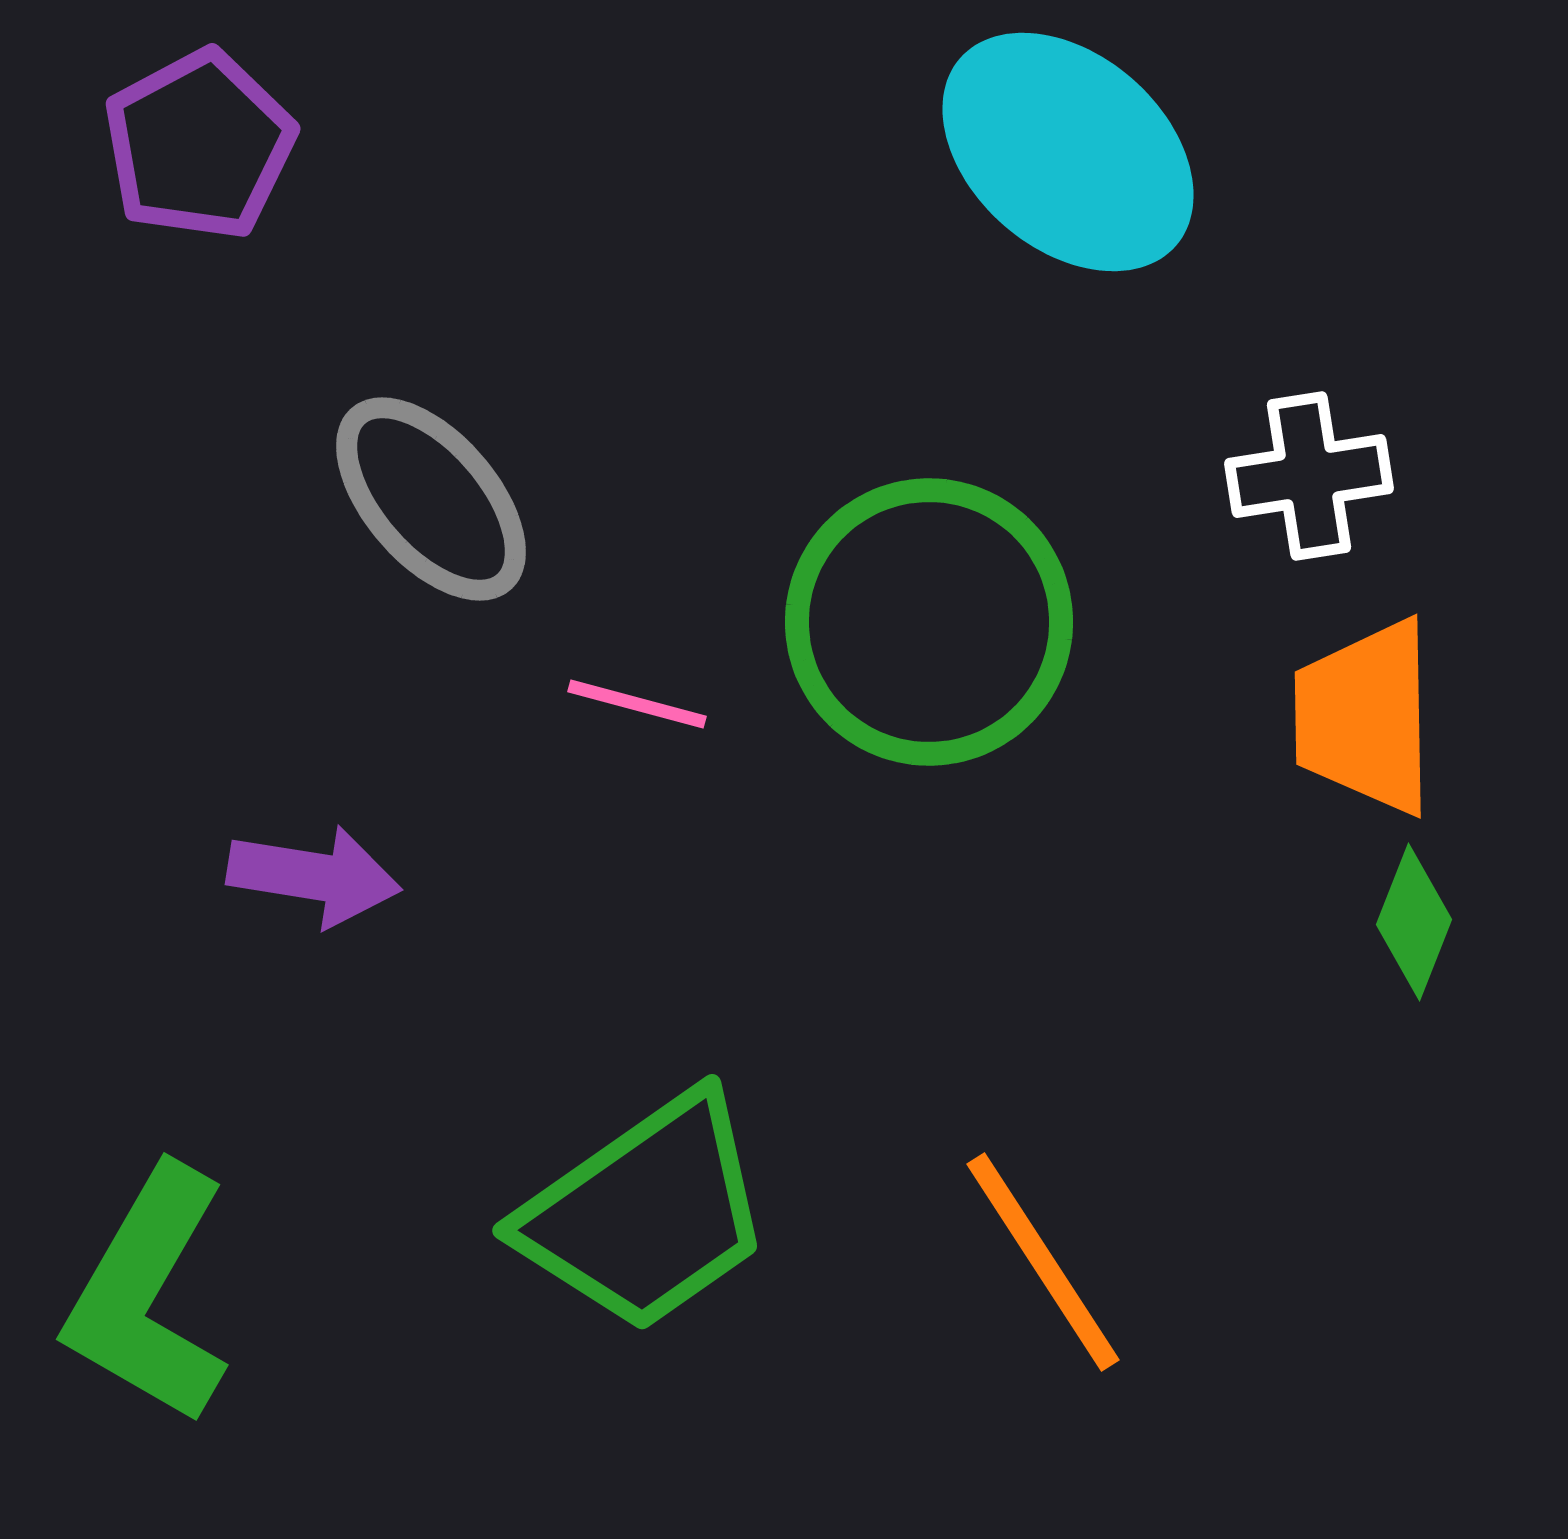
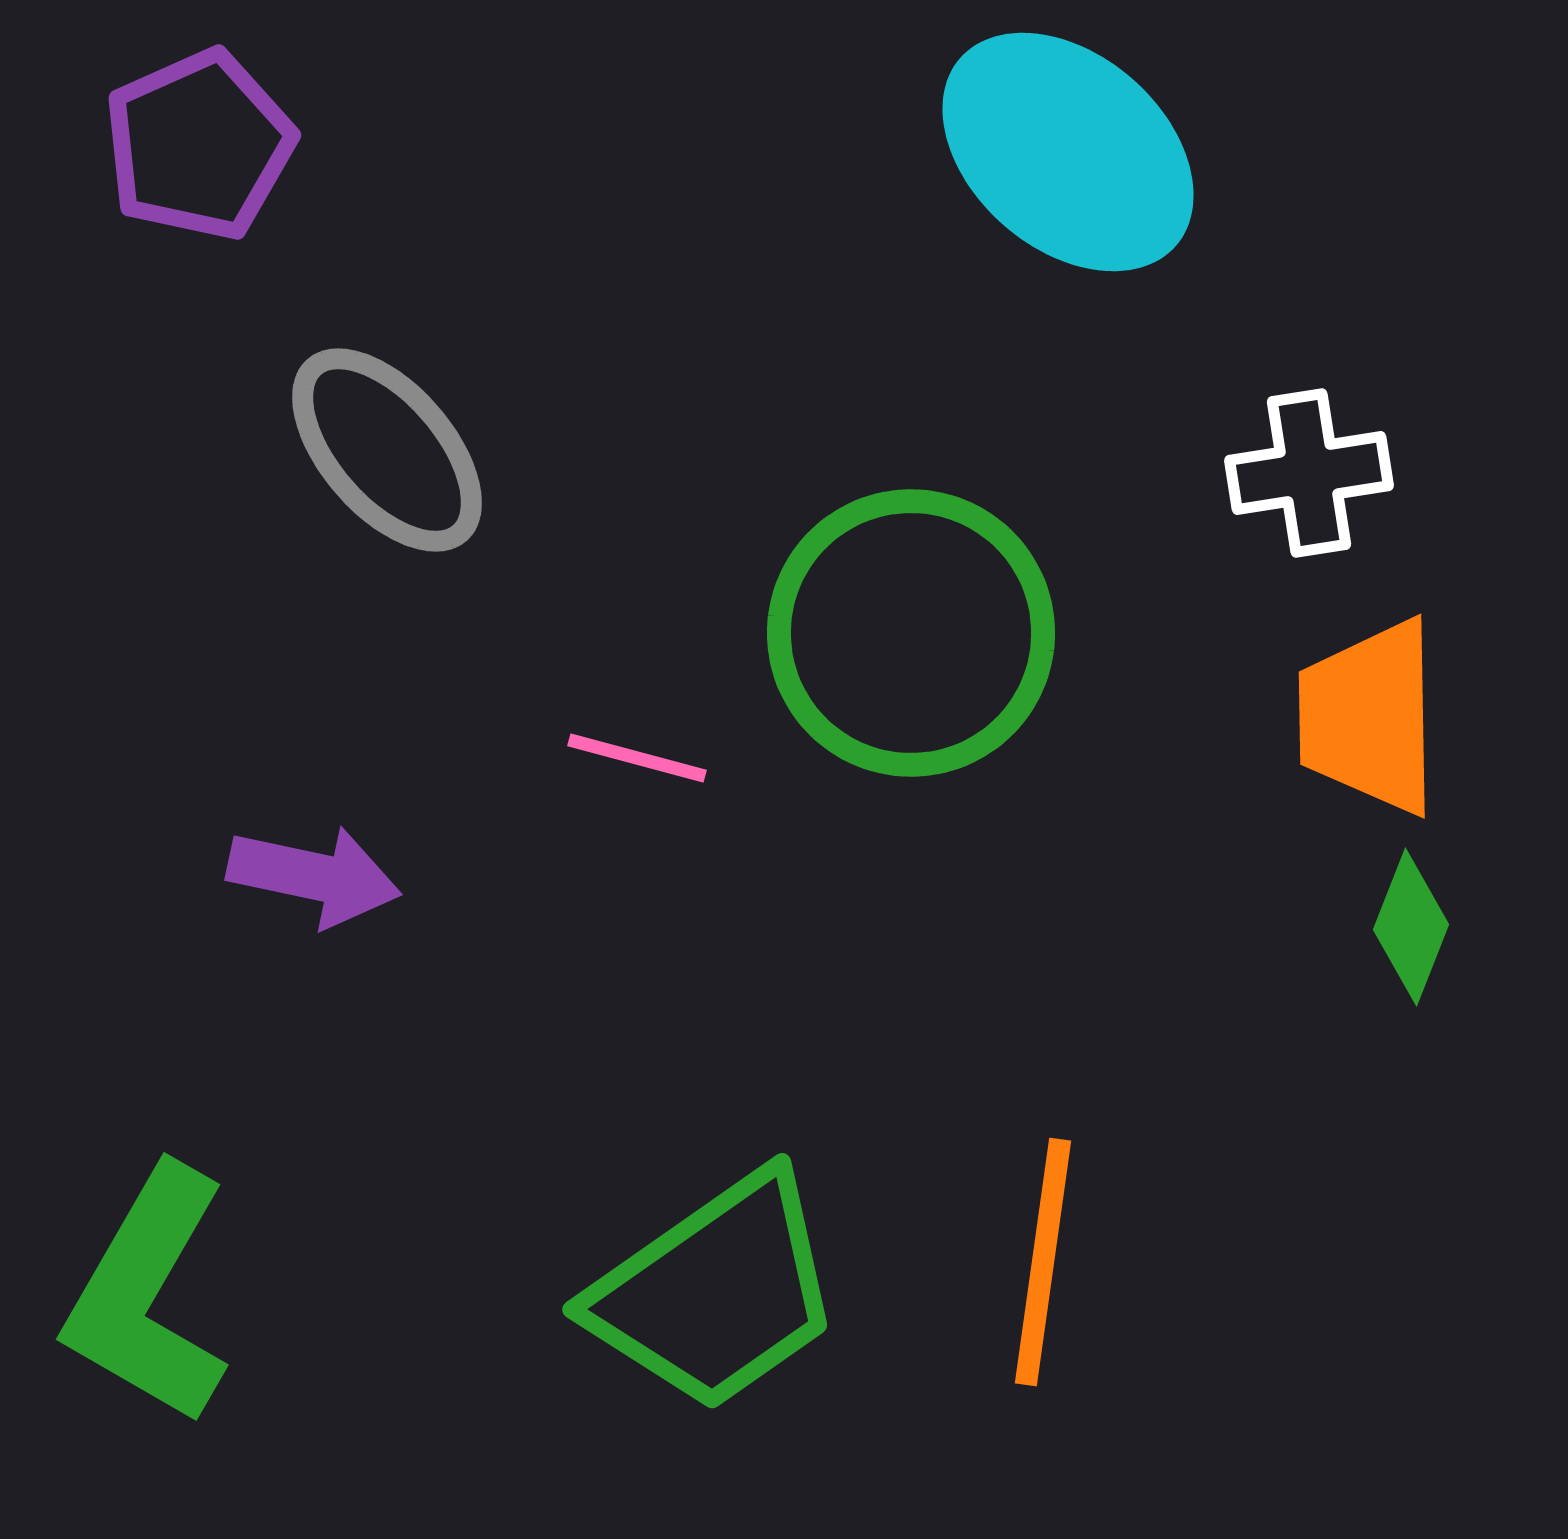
purple pentagon: rotated 4 degrees clockwise
white cross: moved 3 px up
gray ellipse: moved 44 px left, 49 px up
green circle: moved 18 px left, 11 px down
pink line: moved 54 px down
orange trapezoid: moved 4 px right
purple arrow: rotated 3 degrees clockwise
green diamond: moved 3 px left, 5 px down
green trapezoid: moved 70 px right, 79 px down
orange line: rotated 41 degrees clockwise
